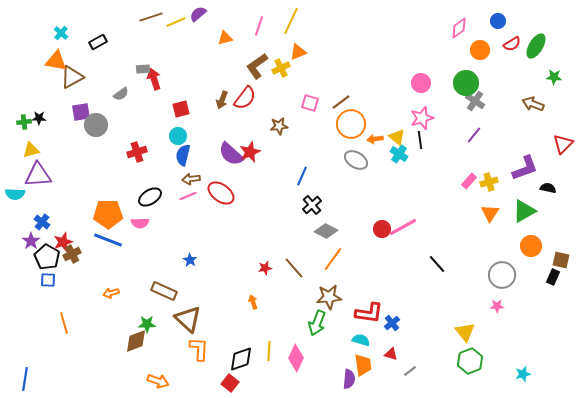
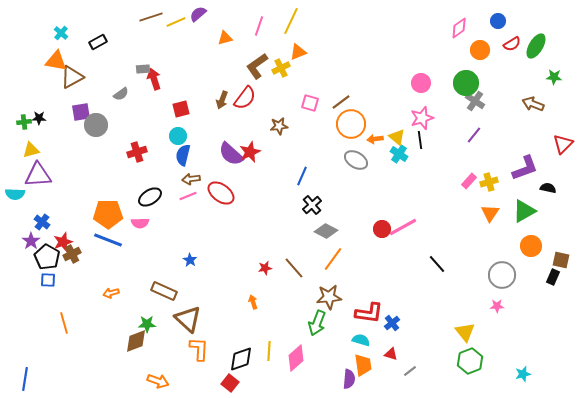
pink diamond at (296, 358): rotated 24 degrees clockwise
